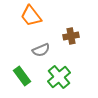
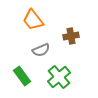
orange trapezoid: moved 2 px right, 4 px down
